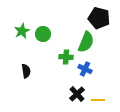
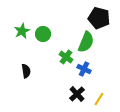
green cross: rotated 32 degrees clockwise
blue cross: moved 1 px left
yellow line: moved 1 px right, 1 px up; rotated 56 degrees counterclockwise
